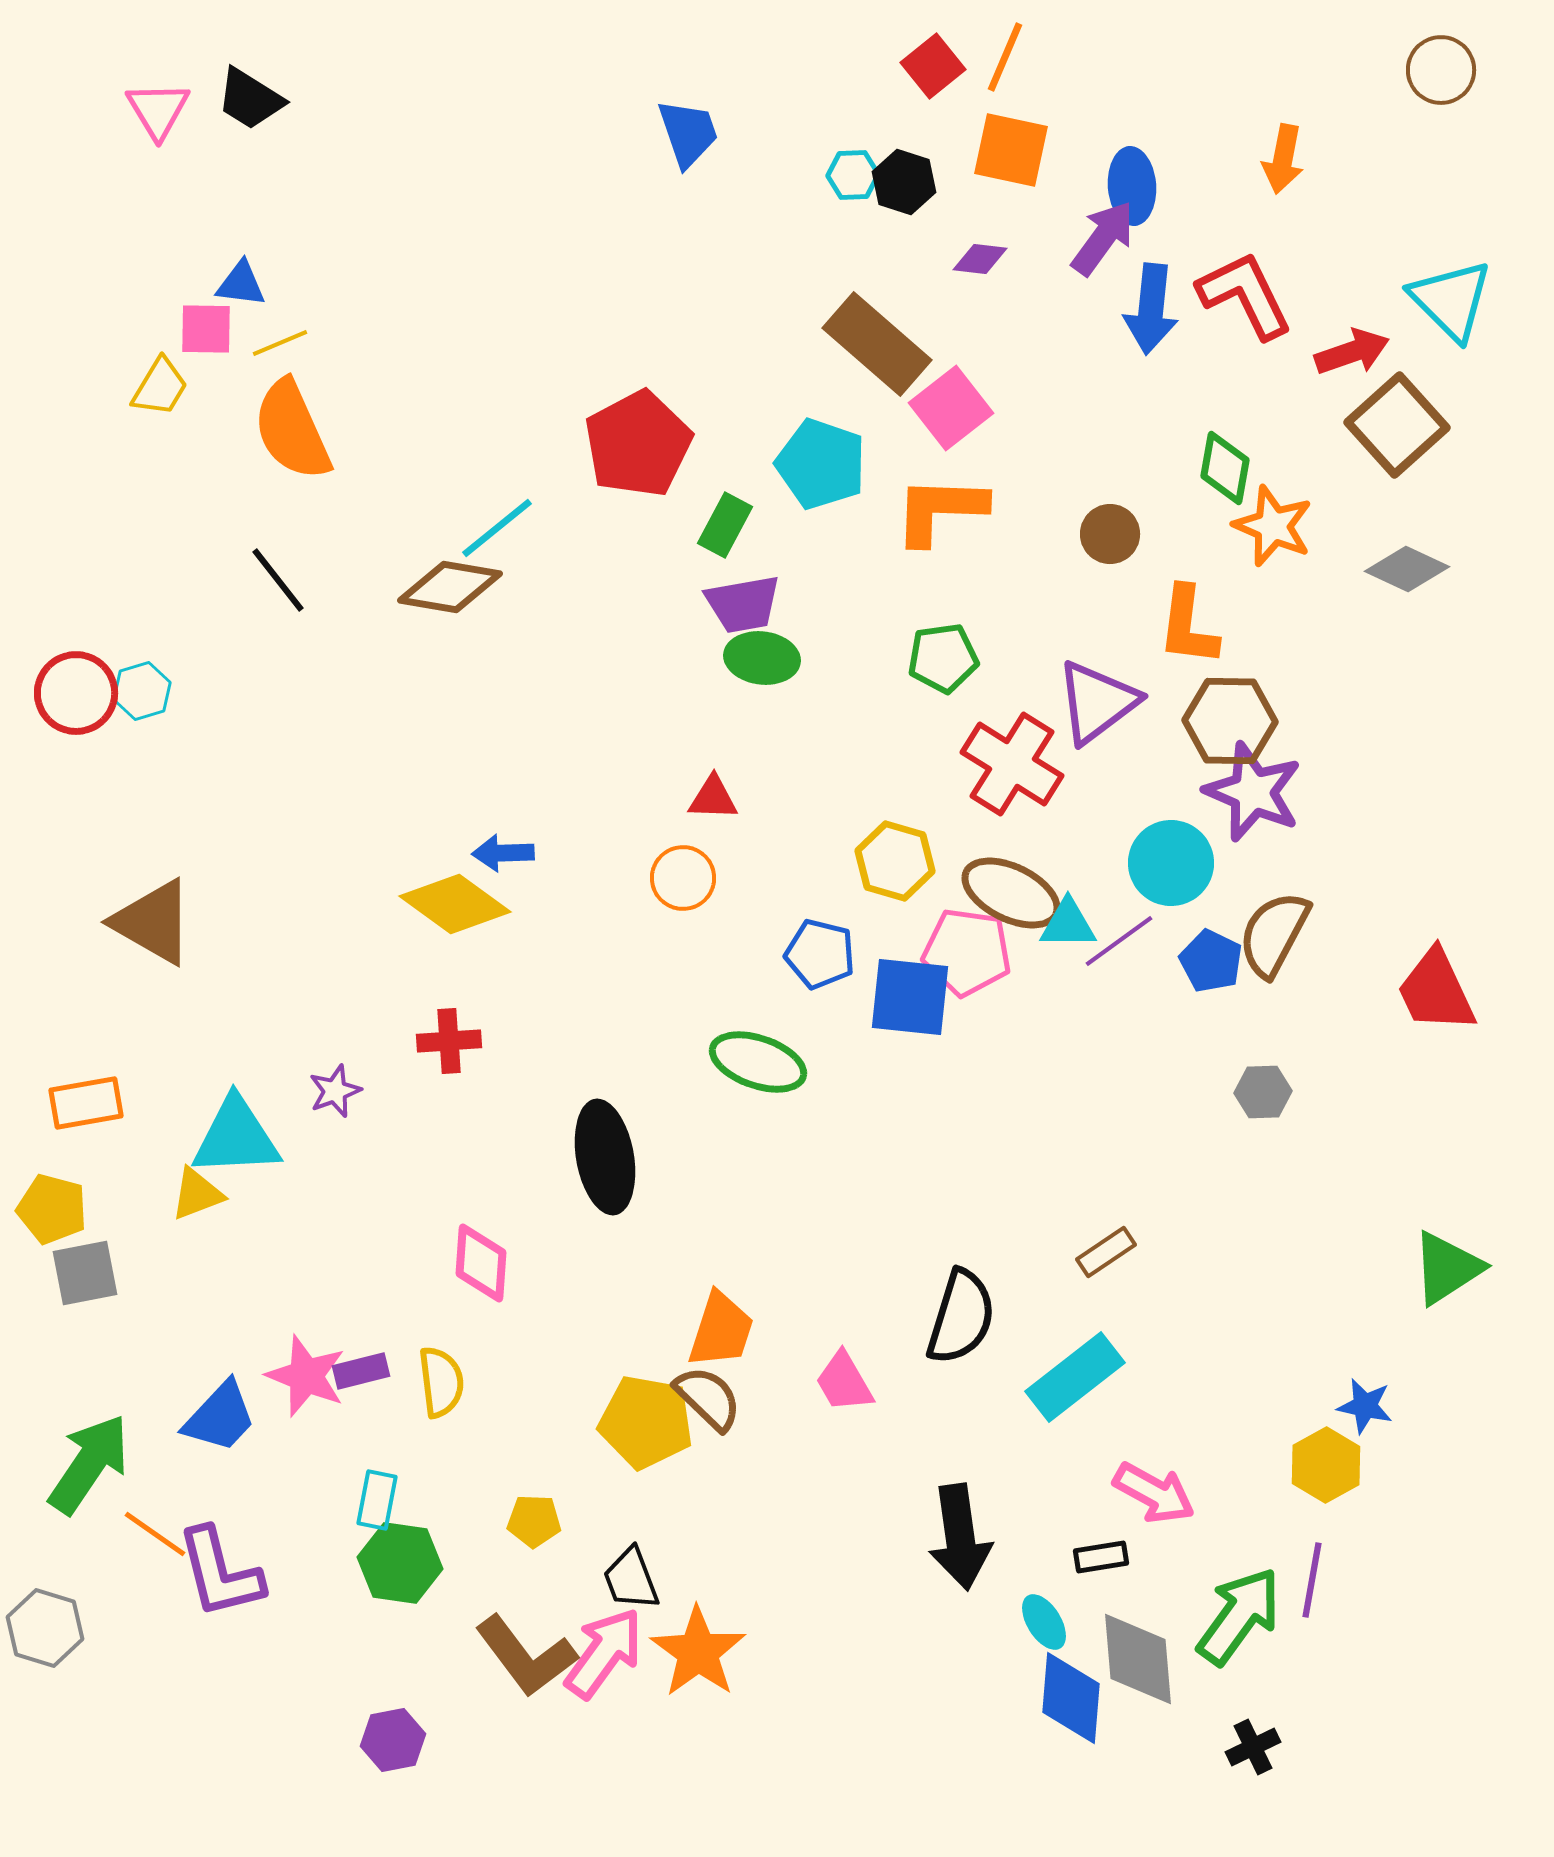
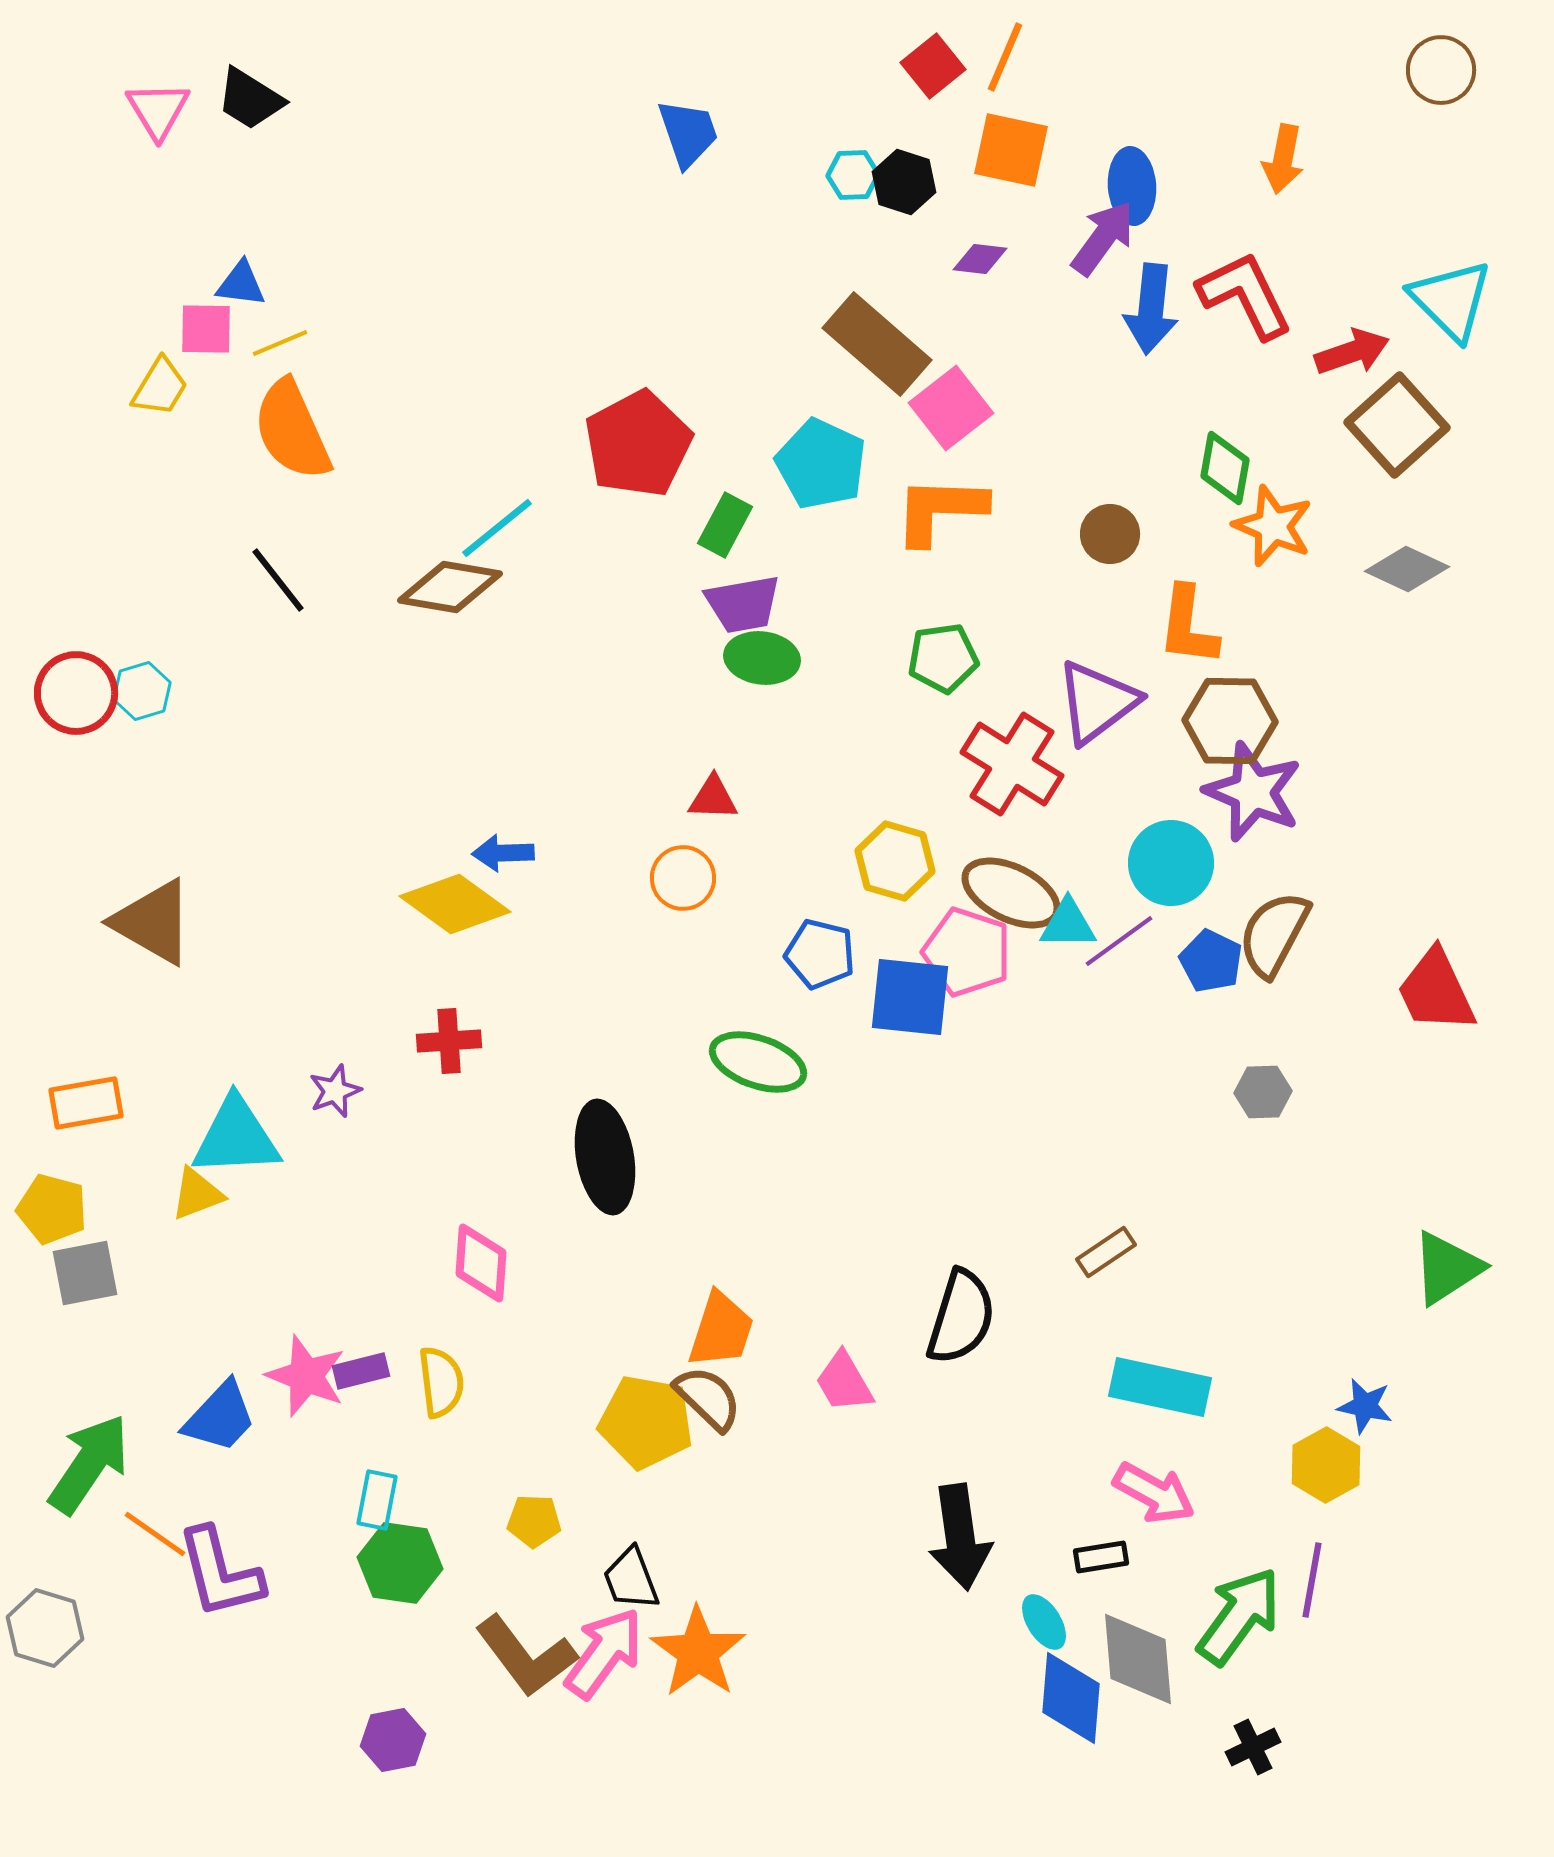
cyan pentagon at (821, 464): rotated 6 degrees clockwise
pink pentagon at (967, 952): rotated 10 degrees clockwise
cyan rectangle at (1075, 1377): moved 85 px right, 10 px down; rotated 50 degrees clockwise
